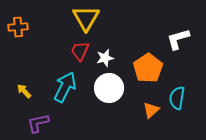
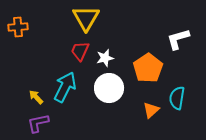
yellow arrow: moved 12 px right, 6 px down
